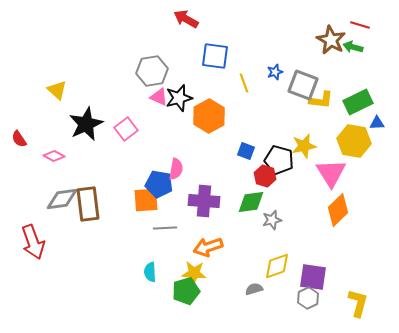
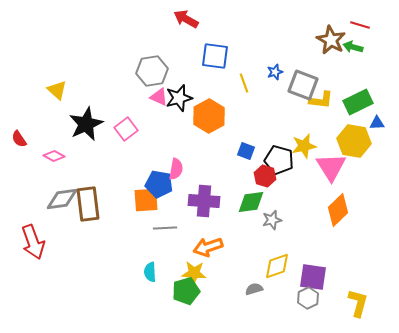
pink triangle at (331, 173): moved 6 px up
